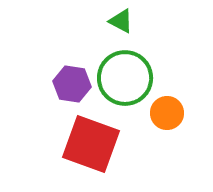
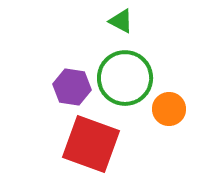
purple hexagon: moved 3 px down
orange circle: moved 2 px right, 4 px up
